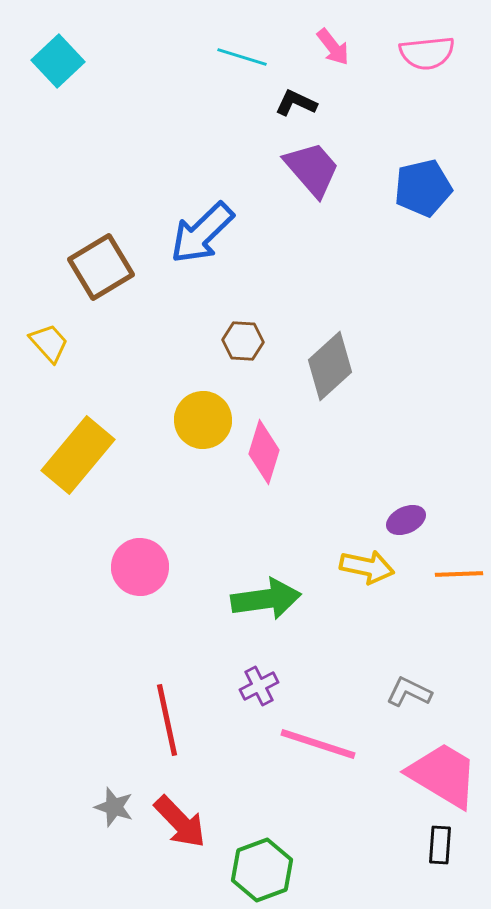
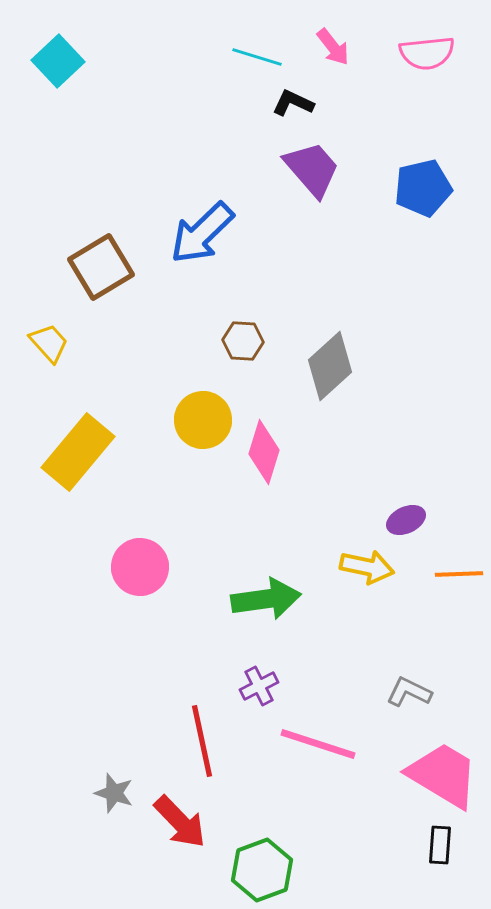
cyan line: moved 15 px right
black L-shape: moved 3 px left
yellow rectangle: moved 3 px up
red line: moved 35 px right, 21 px down
gray star: moved 14 px up
